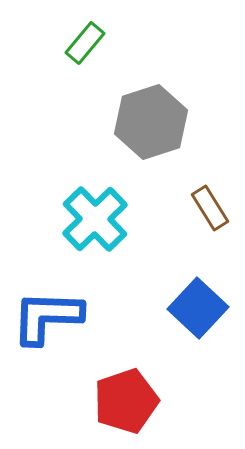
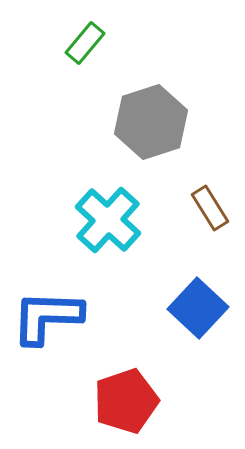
cyan cross: moved 13 px right, 1 px down; rotated 4 degrees counterclockwise
